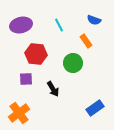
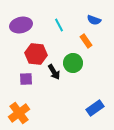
black arrow: moved 1 px right, 17 px up
